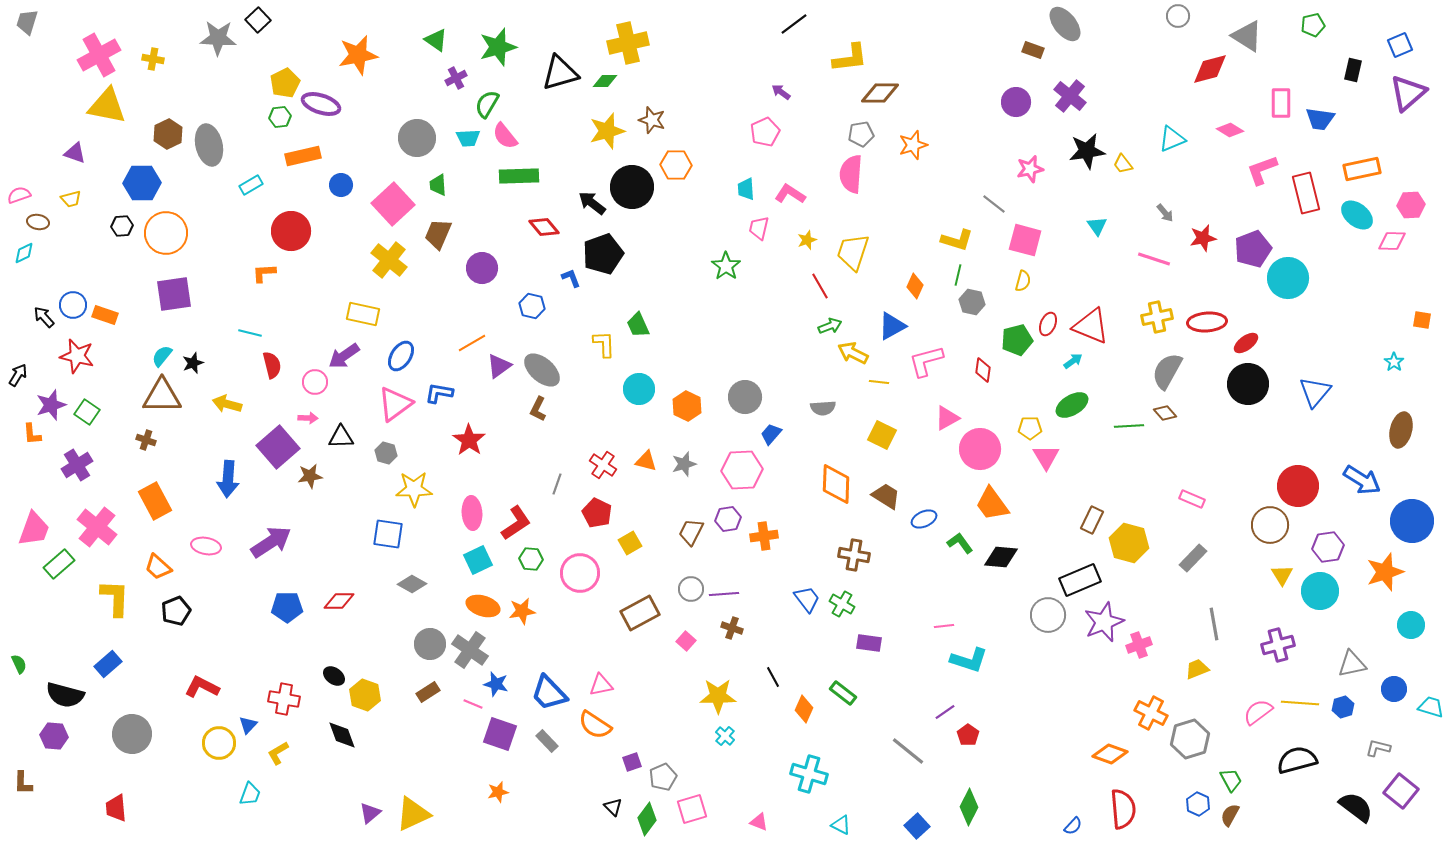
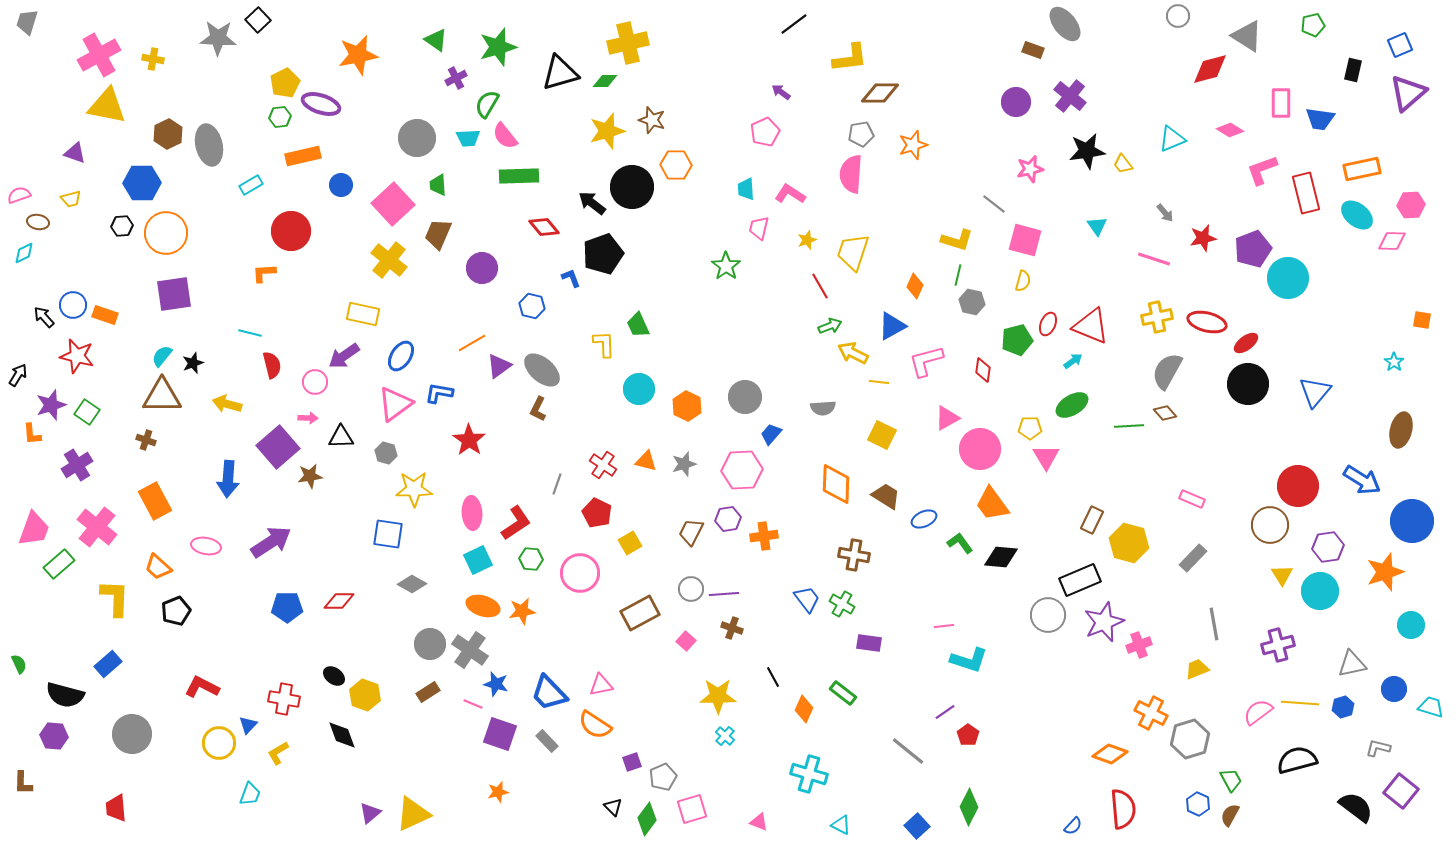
red ellipse at (1207, 322): rotated 18 degrees clockwise
